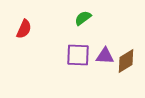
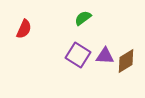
purple square: rotated 30 degrees clockwise
